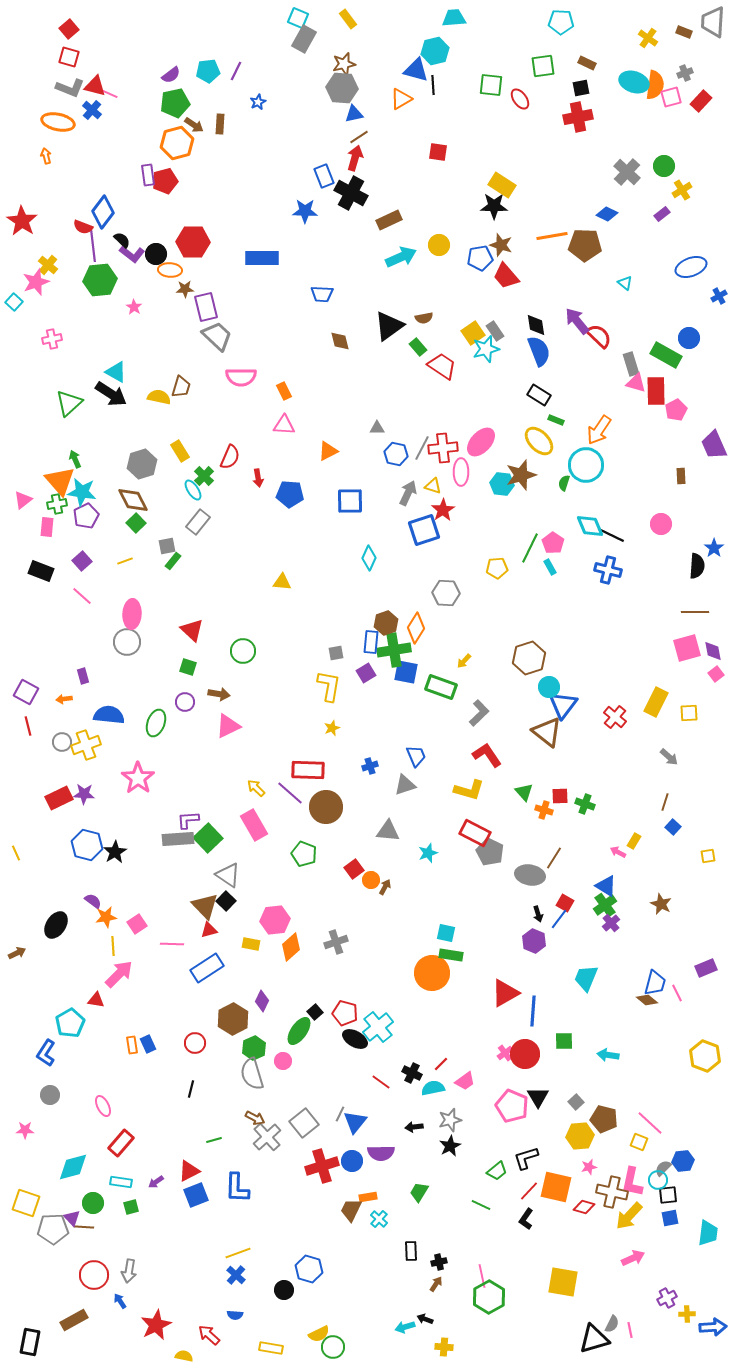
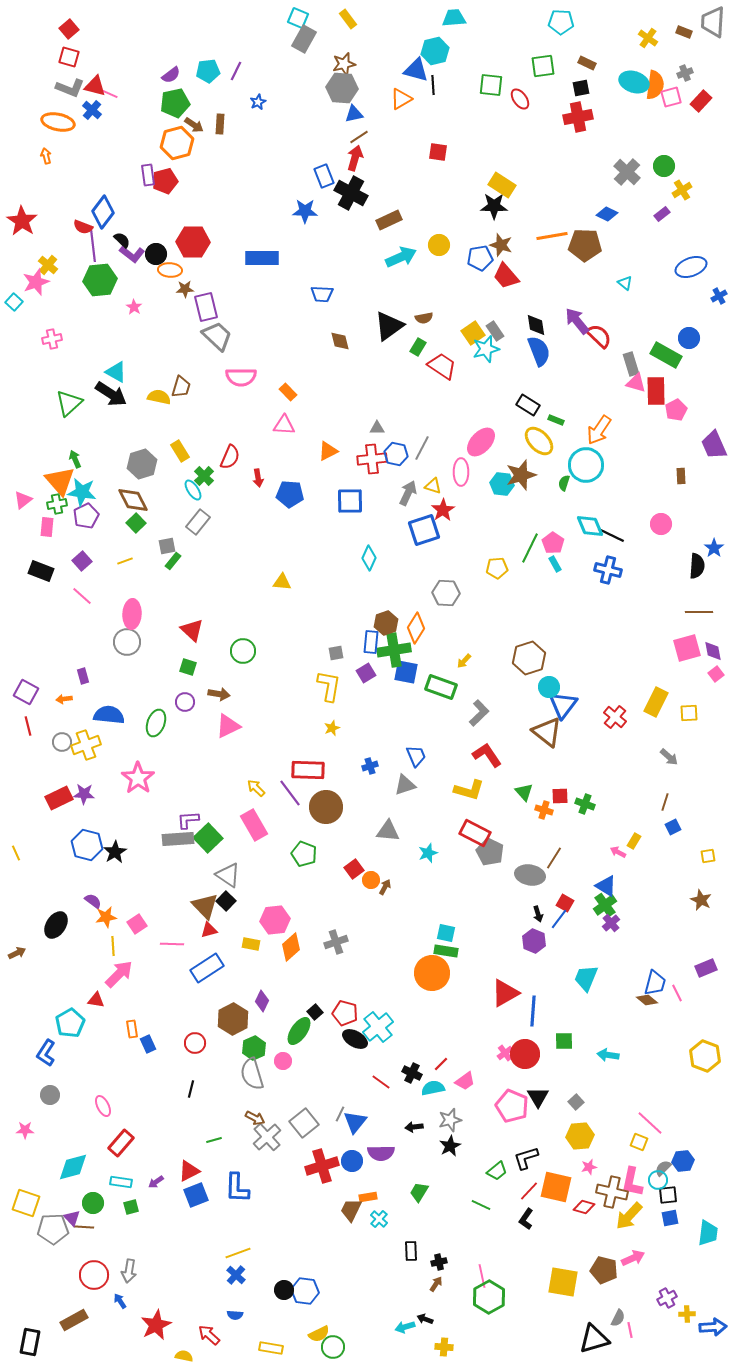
green rectangle at (418, 347): rotated 72 degrees clockwise
orange rectangle at (284, 391): moved 4 px right, 1 px down; rotated 18 degrees counterclockwise
black rectangle at (539, 395): moved 11 px left, 10 px down
red cross at (443, 448): moved 71 px left, 11 px down
cyan rectangle at (550, 567): moved 5 px right, 3 px up
brown line at (695, 612): moved 4 px right
purple line at (290, 793): rotated 12 degrees clockwise
blue square at (673, 827): rotated 21 degrees clockwise
brown star at (661, 904): moved 40 px right, 4 px up
green rectangle at (451, 955): moved 5 px left, 4 px up
orange rectangle at (132, 1045): moved 16 px up
brown pentagon at (604, 1119): moved 151 px down
blue hexagon at (309, 1269): moved 4 px left, 22 px down; rotated 8 degrees counterclockwise
gray semicircle at (612, 1324): moved 6 px right, 6 px up
